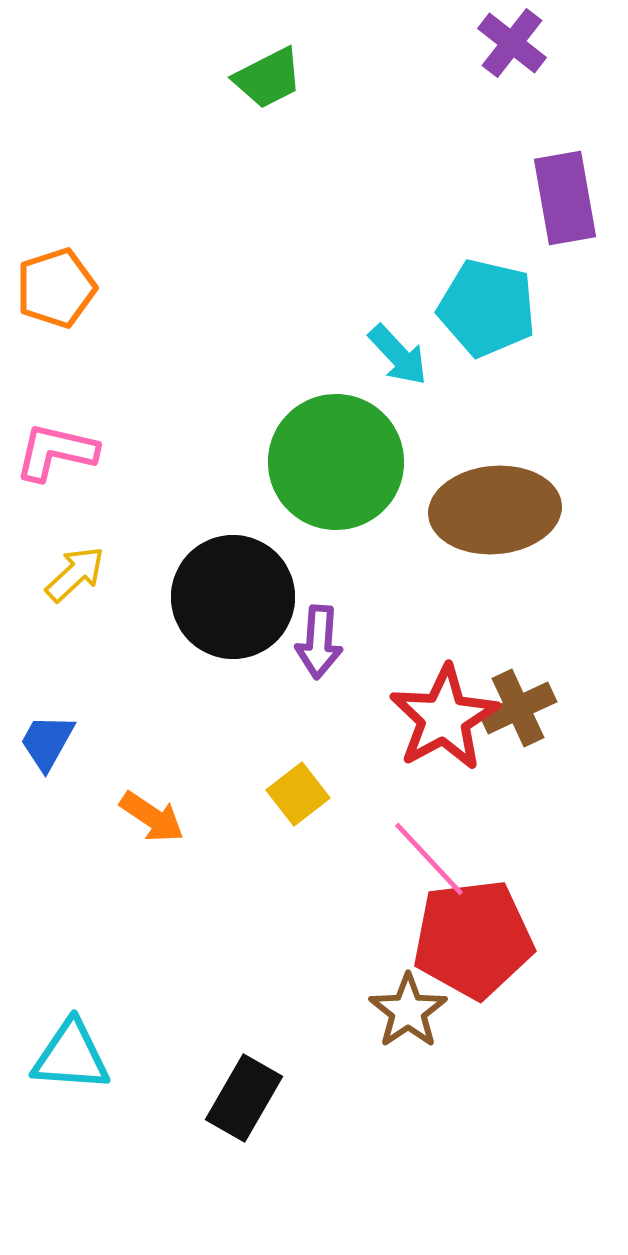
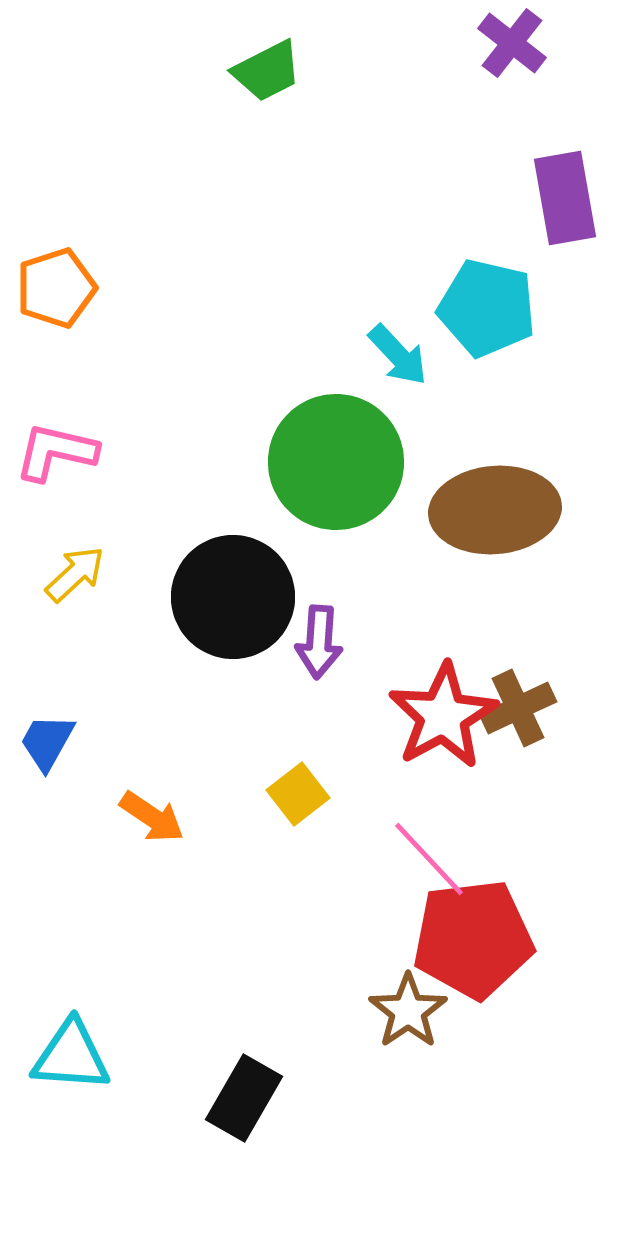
green trapezoid: moved 1 px left, 7 px up
red star: moved 1 px left, 2 px up
